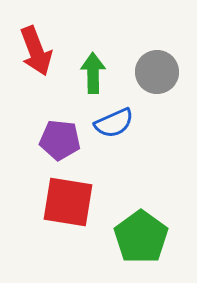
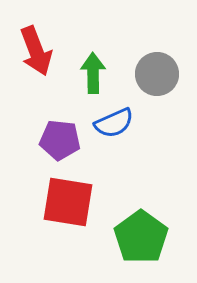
gray circle: moved 2 px down
